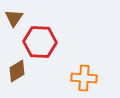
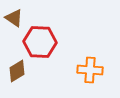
brown triangle: rotated 30 degrees counterclockwise
orange cross: moved 6 px right, 8 px up
